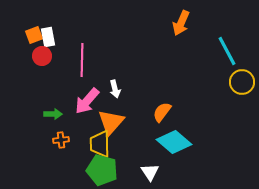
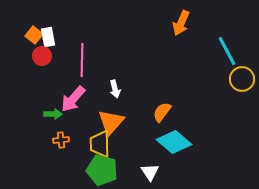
orange square: rotated 30 degrees counterclockwise
yellow circle: moved 3 px up
pink arrow: moved 14 px left, 2 px up
